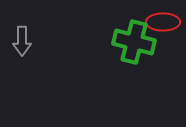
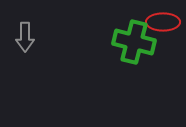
gray arrow: moved 3 px right, 4 px up
